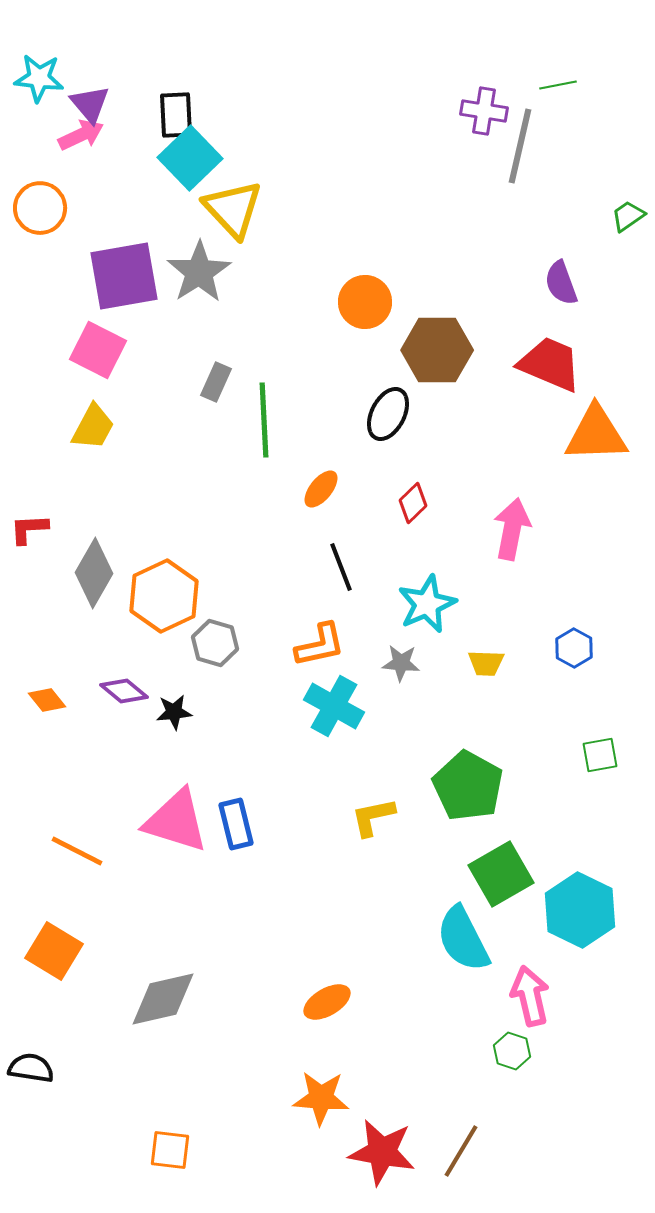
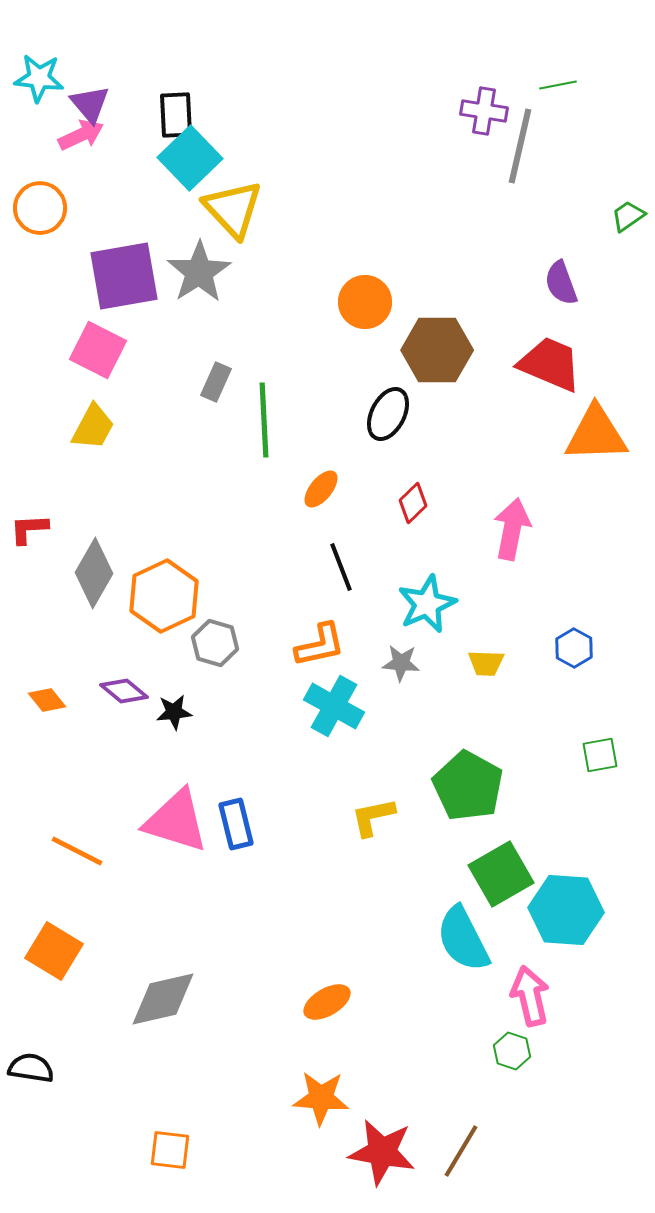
cyan hexagon at (580, 910): moved 14 px left; rotated 22 degrees counterclockwise
